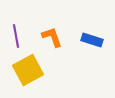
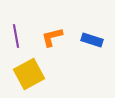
orange L-shape: rotated 85 degrees counterclockwise
yellow square: moved 1 px right, 4 px down
